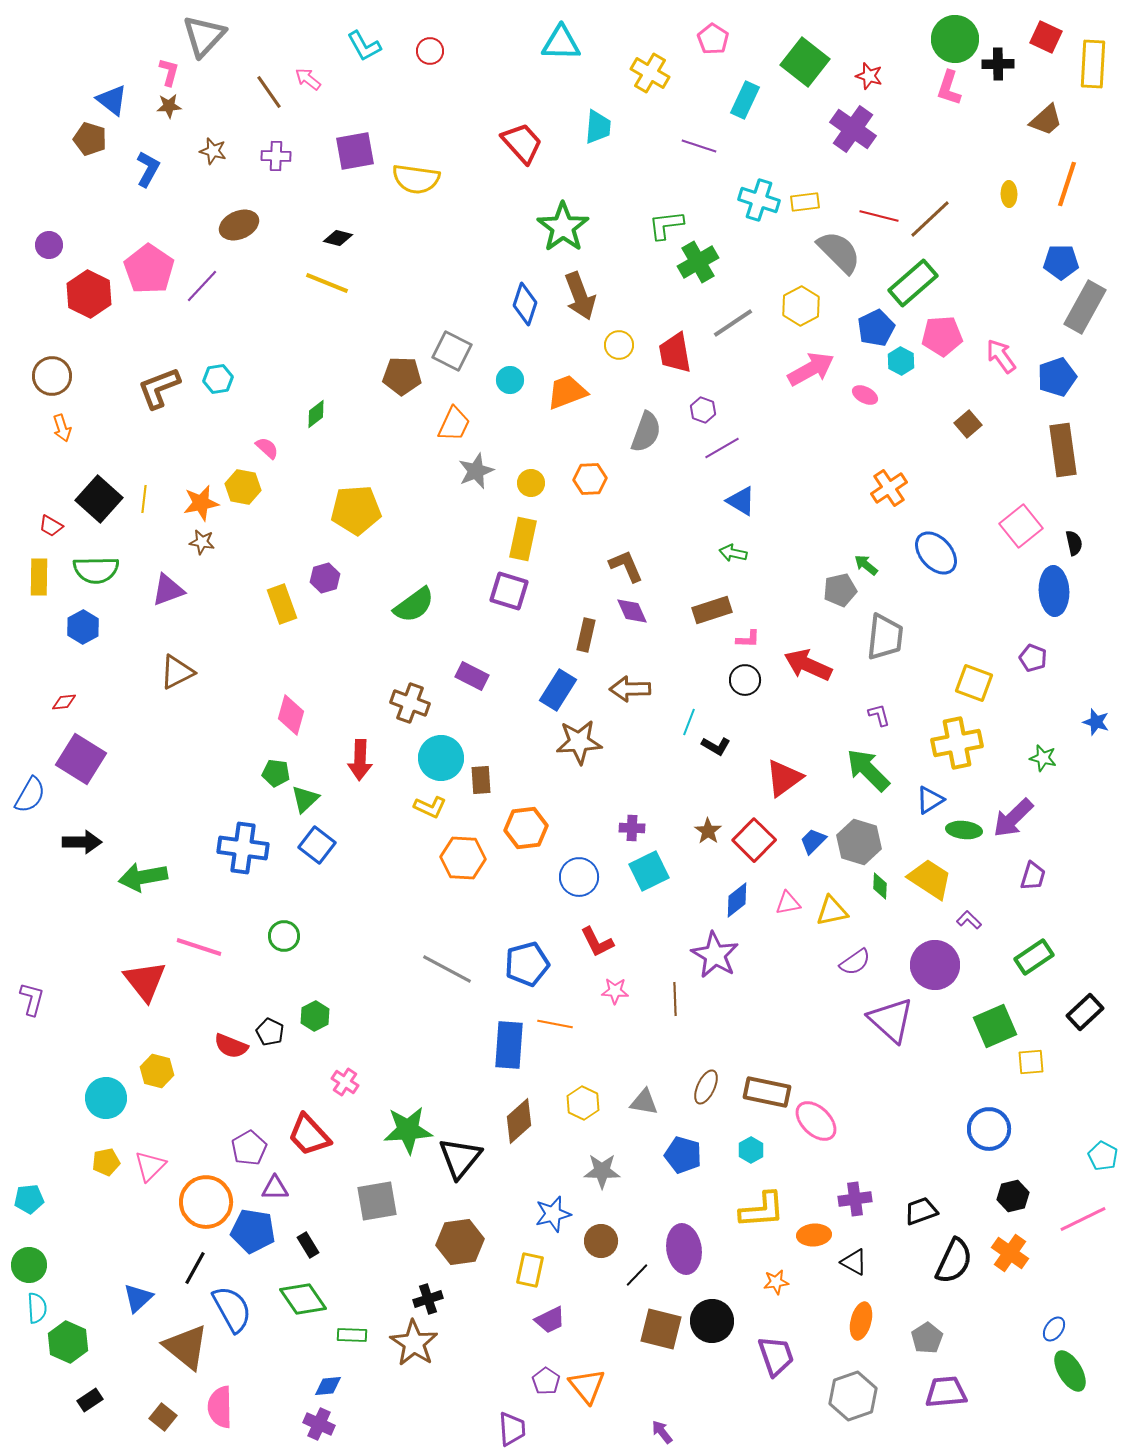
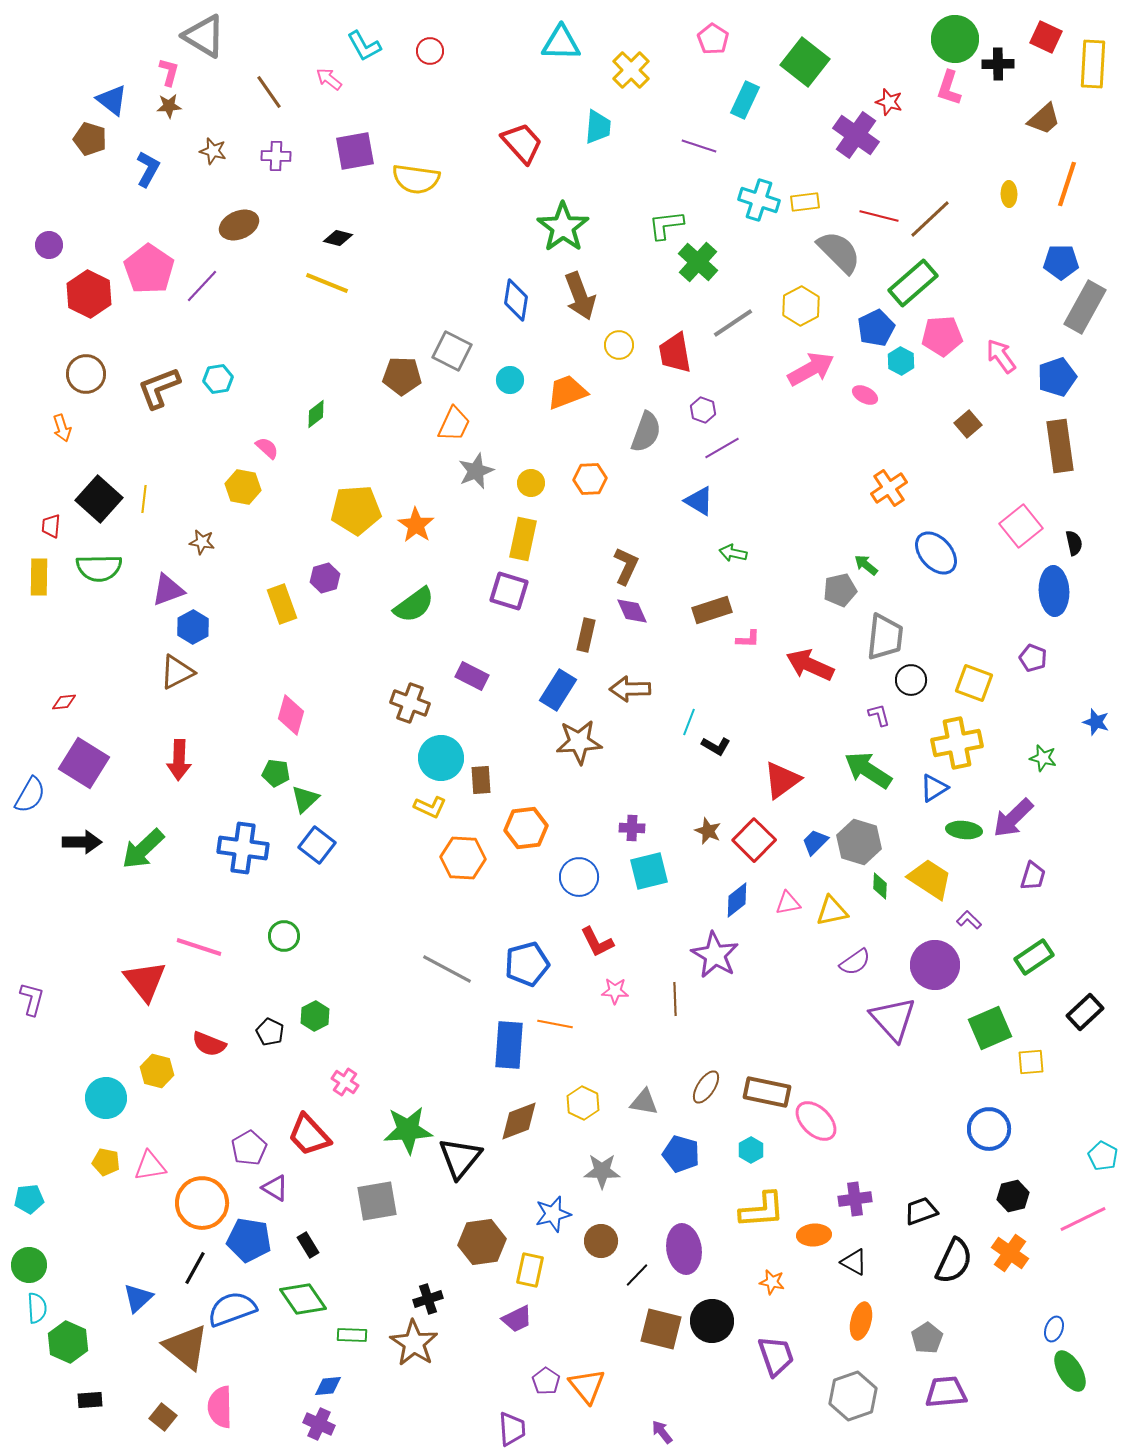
gray triangle at (204, 36): rotated 42 degrees counterclockwise
yellow cross at (650, 73): moved 19 px left, 3 px up; rotated 15 degrees clockwise
red star at (869, 76): moved 20 px right, 26 px down
pink arrow at (308, 79): moved 21 px right
brown trapezoid at (1046, 120): moved 2 px left, 1 px up
purple cross at (853, 129): moved 3 px right, 6 px down
green cross at (698, 262): rotated 18 degrees counterclockwise
blue diamond at (525, 304): moved 9 px left, 4 px up; rotated 9 degrees counterclockwise
brown circle at (52, 376): moved 34 px right, 2 px up
brown rectangle at (1063, 450): moved 3 px left, 4 px up
blue triangle at (741, 501): moved 42 px left
orange star at (201, 503): moved 215 px right, 22 px down; rotated 27 degrees counterclockwise
red trapezoid at (51, 526): rotated 65 degrees clockwise
brown L-shape at (626, 566): rotated 48 degrees clockwise
green semicircle at (96, 570): moved 3 px right, 2 px up
blue hexagon at (83, 627): moved 110 px right
red arrow at (808, 665): moved 2 px right
black circle at (745, 680): moved 166 px right
purple square at (81, 759): moved 3 px right, 4 px down
red arrow at (360, 760): moved 181 px left
green arrow at (868, 770): rotated 12 degrees counterclockwise
red triangle at (784, 778): moved 2 px left, 2 px down
blue triangle at (930, 800): moved 4 px right, 12 px up
brown star at (708, 831): rotated 12 degrees counterclockwise
blue trapezoid at (813, 841): moved 2 px right, 1 px down
cyan square at (649, 871): rotated 12 degrees clockwise
green arrow at (143, 877): moved 28 px up; rotated 33 degrees counterclockwise
purple triangle at (891, 1020): moved 2 px right, 1 px up; rotated 6 degrees clockwise
green square at (995, 1026): moved 5 px left, 2 px down
red semicircle at (231, 1046): moved 22 px left, 2 px up
brown ellipse at (706, 1087): rotated 8 degrees clockwise
brown diamond at (519, 1121): rotated 21 degrees clockwise
blue pentagon at (683, 1155): moved 2 px left, 1 px up
yellow pentagon at (106, 1162): rotated 24 degrees clockwise
pink triangle at (150, 1166): rotated 36 degrees clockwise
purple triangle at (275, 1188): rotated 32 degrees clockwise
orange circle at (206, 1202): moved 4 px left, 1 px down
blue pentagon at (253, 1231): moved 4 px left, 9 px down
brown hexagon at (460, 1242): moved 22 px right
orange star at (776, 1282): moved 4 px left; rotated 20 degrees clockwise
blue semicircle at (232, 1309): rotated 81 degrees counterclockwise
purple trapezoid at (550, 1320): moved 33 px left, 1 px up
blue ellipse at (1054, 1329): rotated 15 degrees counterclockwise
black rectangle at (90, 1400): rotated 30 degrees clockwise
